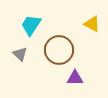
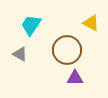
yellow triangle: moved 1 px left, 1 px up
brown circle: moved 8 px right
gray triangle: rotated 14 degrees counterclockwise
